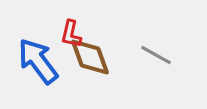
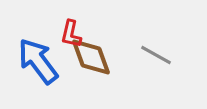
brown diamond: moved 1 px right
